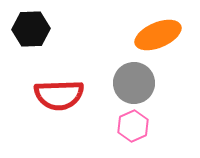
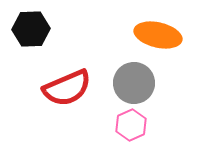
orange ellipse: rotated 36 degrees clockwise
red semicircle: moved 8 px right, 7 px up; rotated 21 degrees counterclockwise
pink hexagon: moved 2 px left, 1 px up
